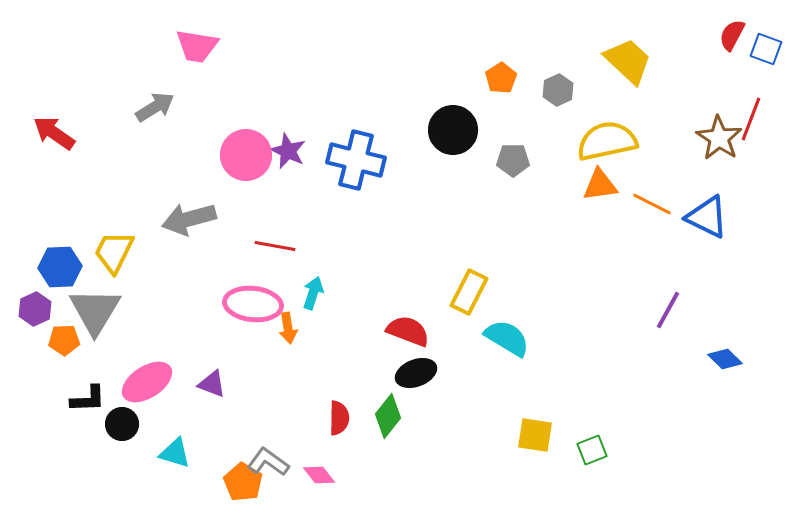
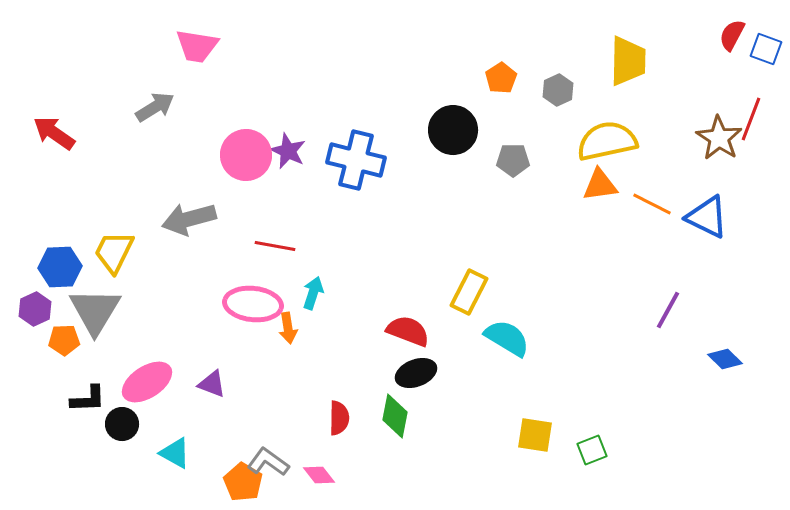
yellow trapezoid at (628, 61): rotated 48 degrees clockwise
green diamond at (388, 416): moved 7 px right; rotated 27 degrees counterclockwise
cyan triangle at (175, 453): rotated 12 degrees clockwise
